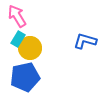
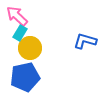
pink arrow: rotated 15 degrees counterclockwise
cyan rectangle: moved 2 px right, 6 px up
